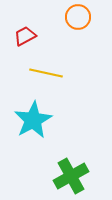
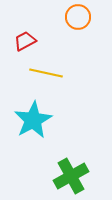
red trapezoid: moved 5 px down
